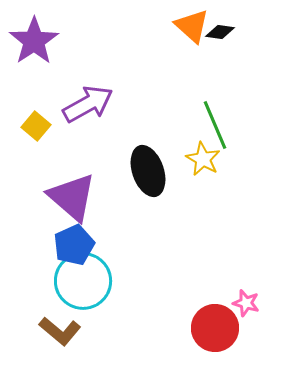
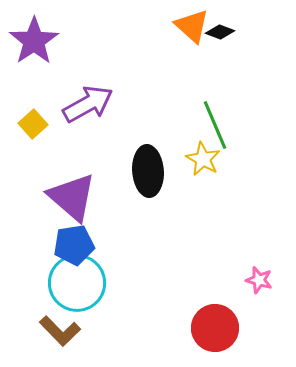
black diamond: rotated 12 degrees clockwise
yellow square: moved 3 px left, 2 px up; rotated 8 degrees clockwise
black ellipse: rotated 15 degrees clockwise
blue pentagon: rotated 15 degrees clockwise
cyan circle: moved 6 px left, 2 px down
pink star: moved 13 px right, 23 px up
brown L-shape: rotated 6 degrees clockwise
